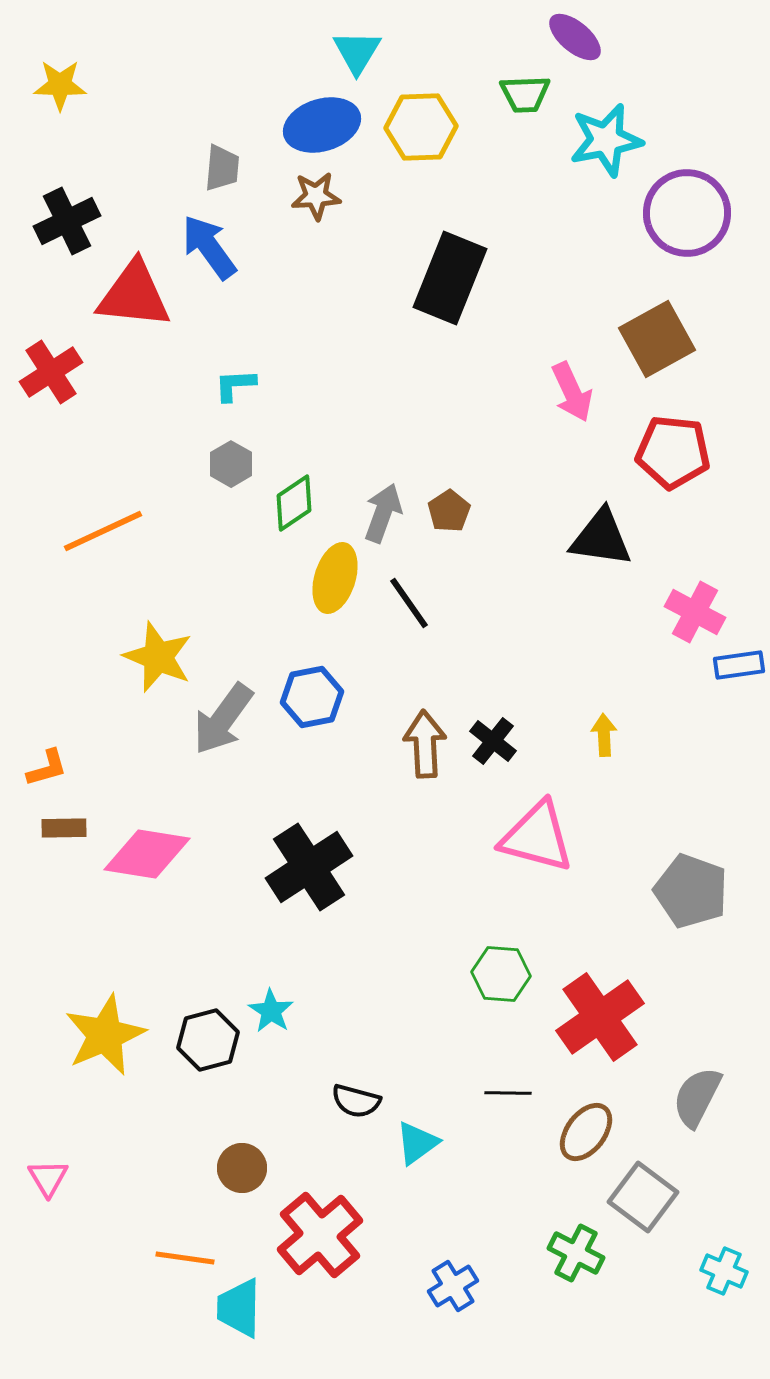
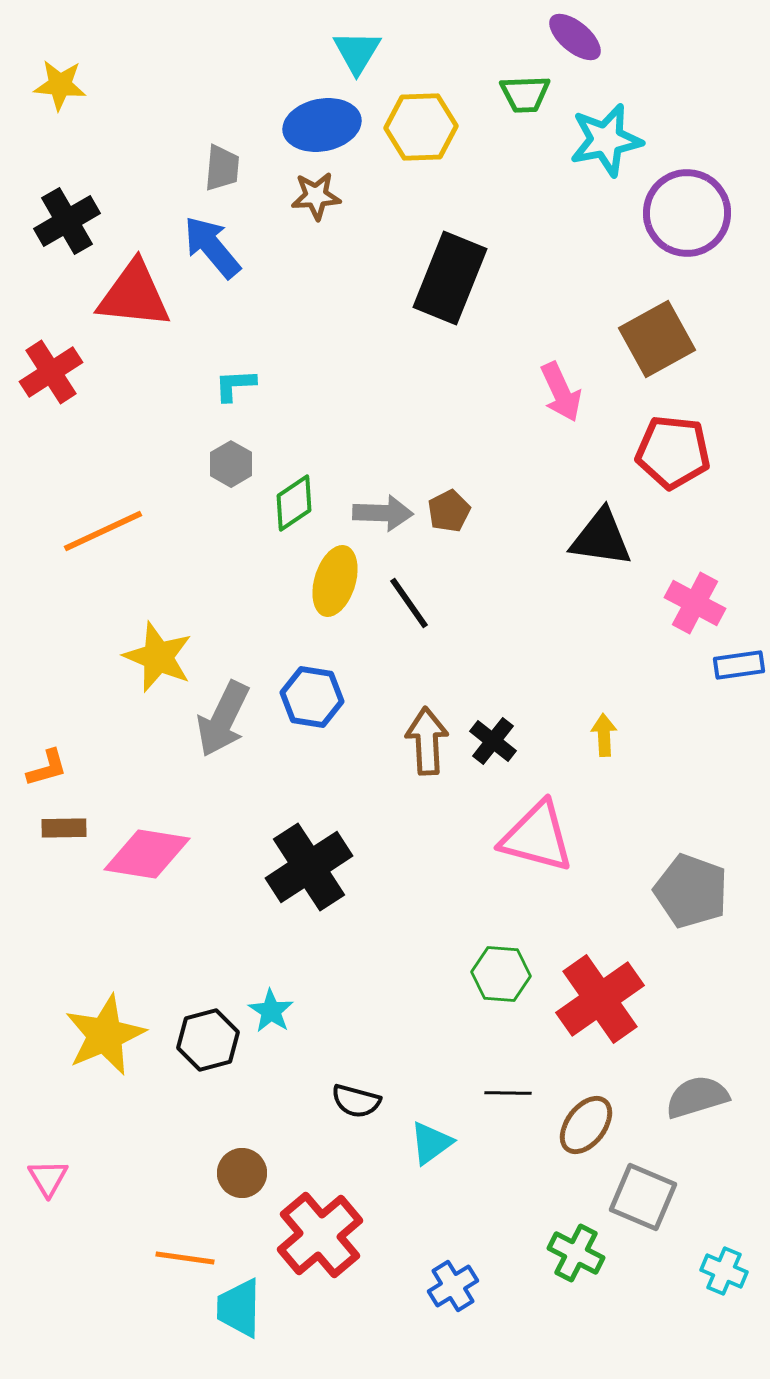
yellow star at (60, 85): rotated 4 degrees clockwise
blue ellipse at (322, 125): rotated 6 degrees clockwise
black cross at (67, 221): rotated 4 degrees counterclockwise
blue arrow at (209, 247): moved 3 px right; rotated 4 degrees counterclockwise
pink arrow at (572, 392): moved 11 px left
brown pentagon at (449, 511): rotated 6 degrees clockwise
gray arrow at (383, 513): rotated 72 degrees clockwise
yellow ellipse at (335, 578): moved 3 px down
pink cross at (695, 612): moved 9 px up
blue hexagon at (312, 697): rotated 20 degrees clockwise
gray arrow at (223, 719): rotated 10 degrees counterclockwise
brown arrow at (425, 744): moved 2 px right, 3 px up
red cross at (600, 1017): moved 18 px up
gray semicircle at (697, 1097): rotated 46 degrees clockwise
brown ellipse at (586, 1132): moved 7 px up
cyan triangle at (417, 1143): moved 14 px right
brown circle at (242, 1168): moved 5 px down
gray square at (643, 1197): rotated 14 degrees counterclockwise
